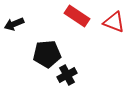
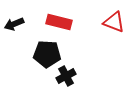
red rectangle: moved 18 px left, 6 px down; rotated 20 degrees counterclockwise
black pentagon: rotated 8 degrees clockwise
black cross: moved 1 px left, 1 px down
